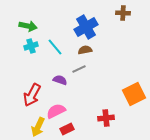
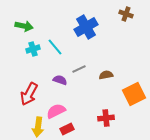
brown cross: moved 3 px right, 1 px down; rotated 16 degrees clockwise
green arrow: moved 4 px left
cyan cross: moved 2 px right, 3 px down
brown semicircle: moved 21 px right, 25 px down
red arrow: moved 3 px left, 1 px up
yellow arrow: rotated 18 degrees counterclockwise
